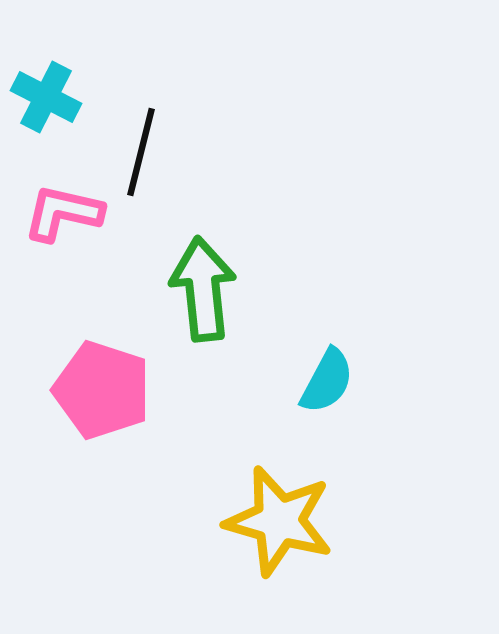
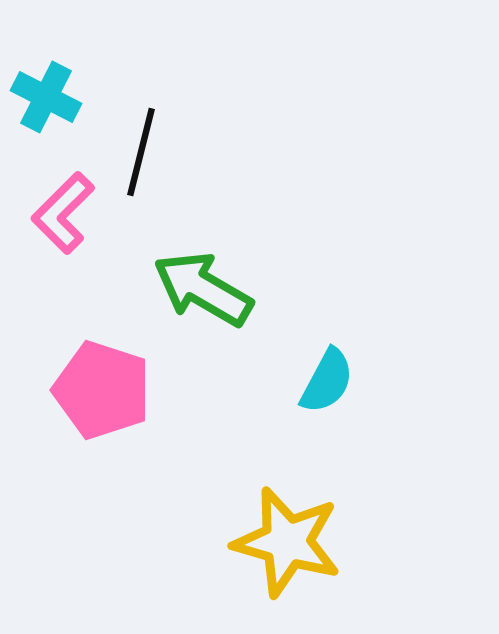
pink L-shape: rotated 58 degrees counterclockwise
green arrow: rotated 54 degrees counterclockwise
yellow star: moved 8 px right, 21 px down
